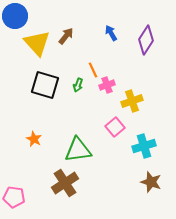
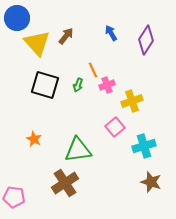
blue circle: moved 2 px right, 2 px down
